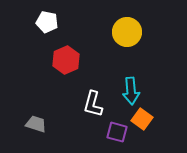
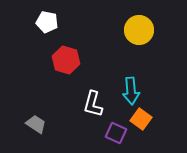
yellow circle: moved 12 px right, 2 px up
red hexagon: rotated 20 degrees counterclockwise
orange square: moved 1 px left
gray trapezoid: rotated 15 degrees clockwise
purple square: moved 1 px left, 1 px down; rotated 10 degrees clockwise
